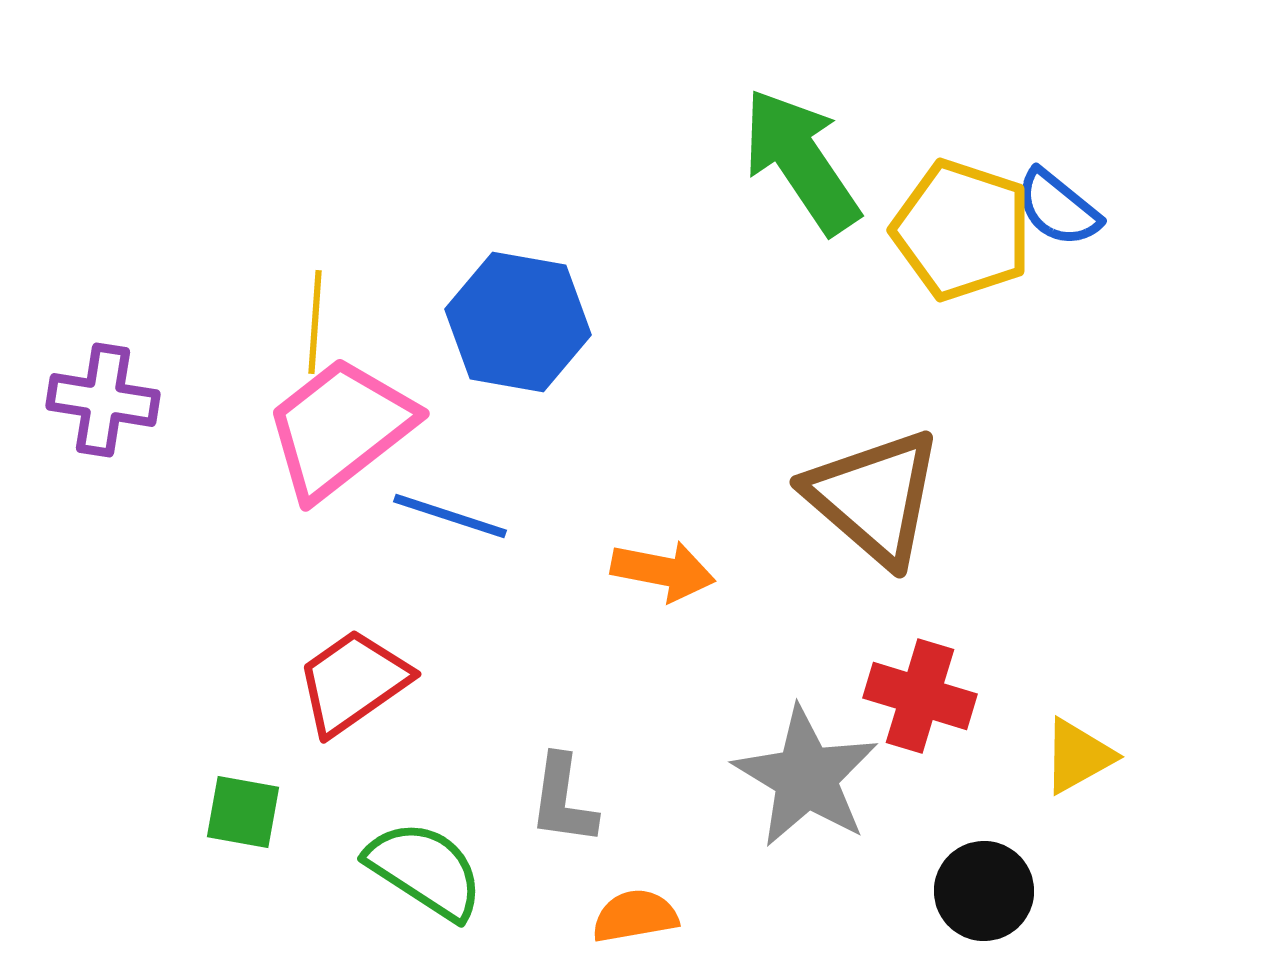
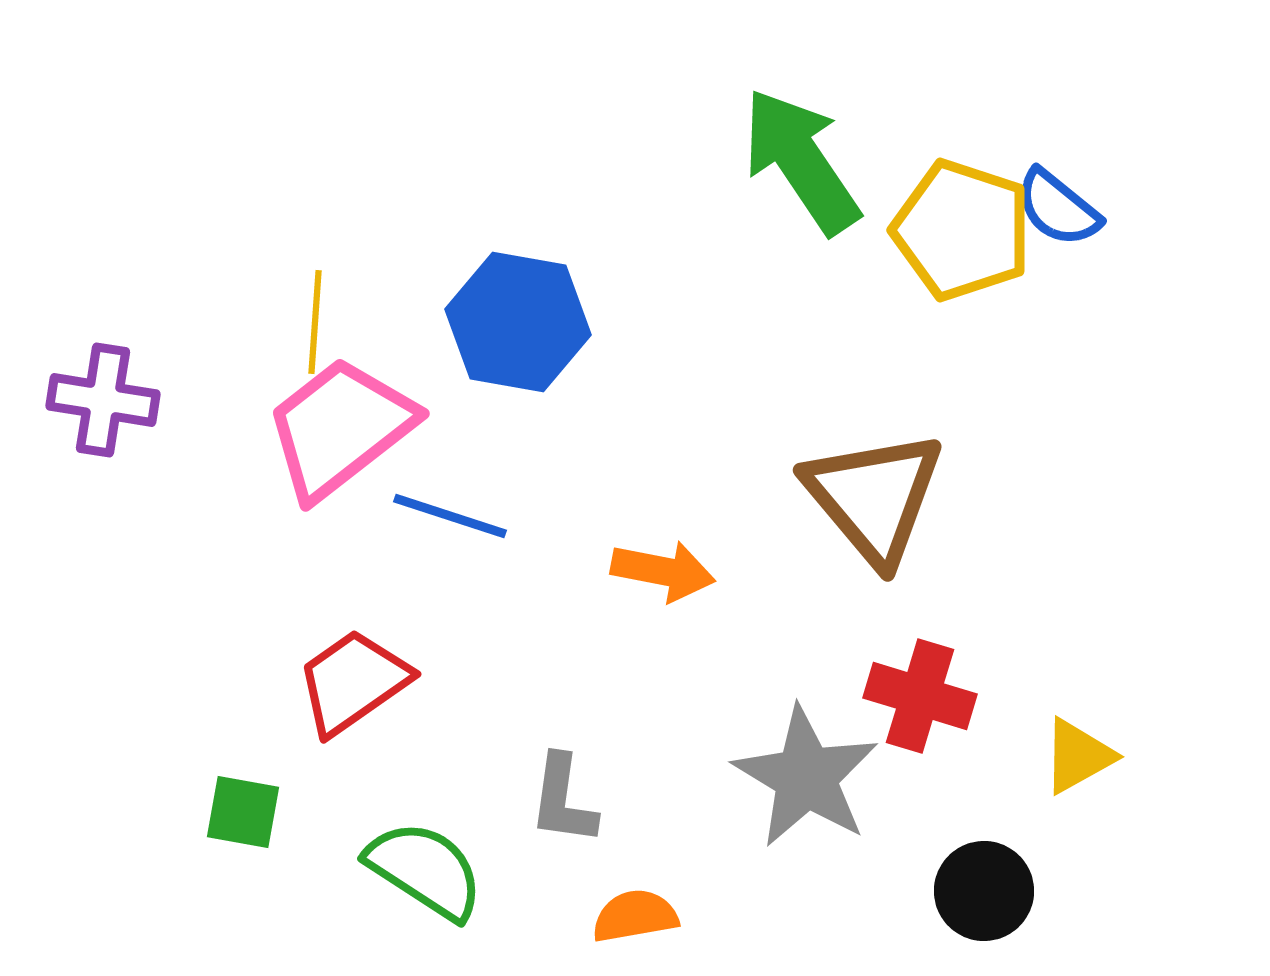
brown triangle: rotated 9 degrees clockwise
